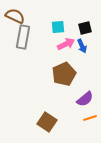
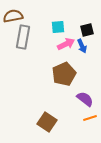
brown semicircle: moved 2 px left; rotated 36 degrees counterclockwise
black square: moved 2 px right, 2 px down
purple semicircle: rotated 102 degrees counterclockwise
